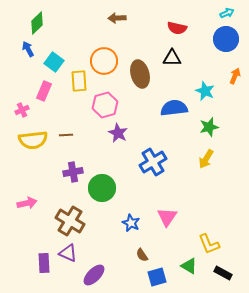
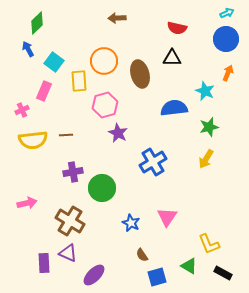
orange arrow: moved 7 px left, 3 px up
